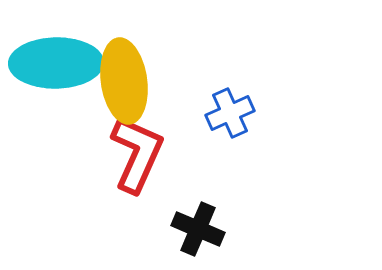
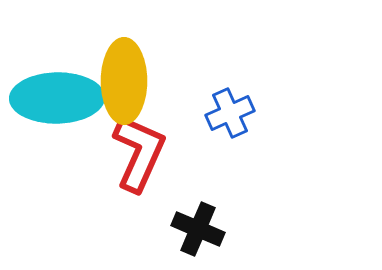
cyan ellipse: moved 1 px right, 35 px down
yellow ellipse: rotated 8 degrees clockwise
red L-shape: moved 2 px right, 1 px up
